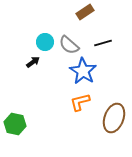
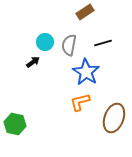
gray semicircle: rotated 60 degrees clockwise
blue star: moved 3 px right, 1 px down
